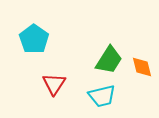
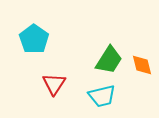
orange diamond: moved 2 px up
